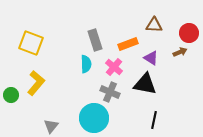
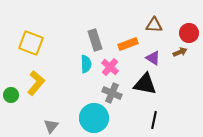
purple triangle: moved 2 px right
pink cross: moved 4 px left
gray cross: moved 2 px right, 1 px down
